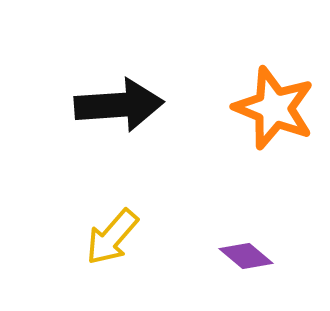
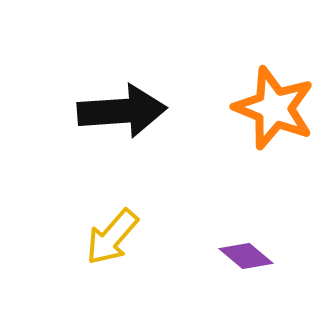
black arrow: moved 3 px right, 6 px down
